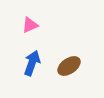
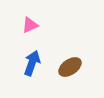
brown ellipse: moved 1 px right, 1 px down
